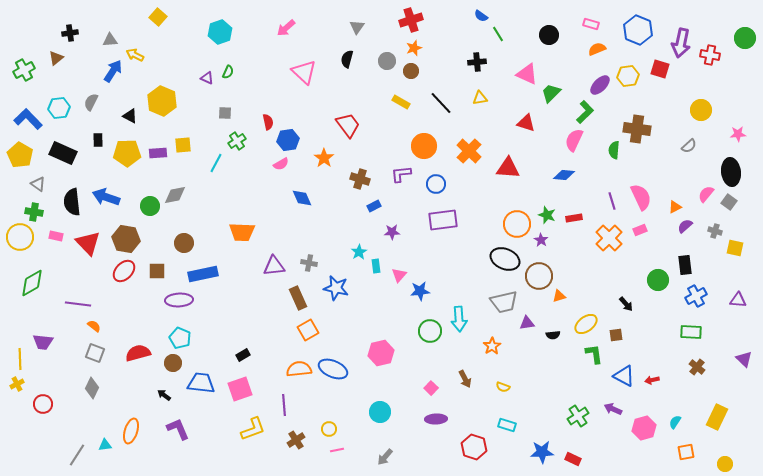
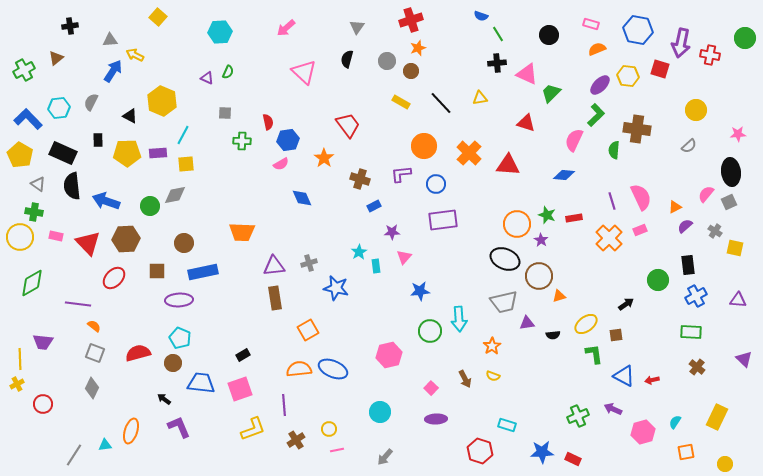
blue semicircle at (481, 16): rotated 16 degrees counterclockwise
blue hexagon at (638, 30): rotated 12 degrees counterclockwise
cyan hexagon at (220, 32): rotated 15 degrees clockwise
black cross at (70, 33): moved 7 px up
orange star at (414, 48): moved 4 px right
black cross at (477, 62): moved 20 px right, 1 px down
yellow hexagon at (628, 76): rotated 15 degrees clockwise
yellow circle at (701, 110): moved 5 px left
green L-shape at (585, 112): moved 11 px right, 3 px down
green cross at (237, 141): moved 5 px right; rotated 36 degrees clockwise
yellow square at (183, 145): moved 3 px right, 19 px down
orange cross at (469, 151): moved 2 px down
cyan line at (216, 163): moved 33 px left, 28 px up
red triangle at (508, 168): moved 3 px up
blue arrow at (106, 197): moved 4 px down
black semicircle at (72, 202): moved 16 px up
gray square at (729, 202): rotated 28 degrees clockwise
gray cross at (715, 231): rotated 16 degrees clockwise
brown hexagon at (126, 239): rotated 12 degrees counterclockwise
gray cross at (309, 263): rotated 28 degrees counterclockwise
black rectangle at (685, 265): moved 3 px right
red ellipse at (124, 271): moved 10 px left, 7 px down
blue rectangle at (203, 274): moved 2 px up
pink triangle at (399, 275): moved 5 px right, 18 px up
brown rectangle at (298, 298): moved 23 px left; rotated 15 degrees clockwise
black arrow at (626, 304): rotated 84 degrees counterclockwise
pink hexagon at (381, 353): moved 8 px right, 2 px down
yellow semicircle at (503, 387): moved 10 px left, 11 px up
black arrow at (164, 395): moved 4 px down
green cross at (578, 416): rotated 10 degrees clockwise
pink hexagon at (644, 428): moved 1 px left, 4 px down
purple L-shape at (178, 429): moved 1 px right, 2 px up
red hexagon at (474, 447): moved 6 px right, 4 px down
gray line at (77, 455): moved 3 px left
